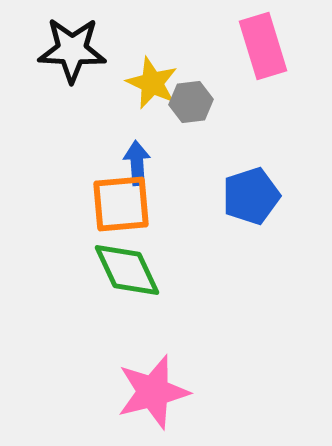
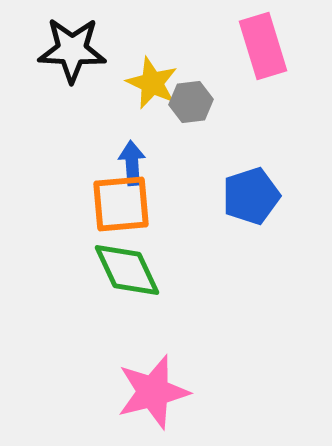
blue arrow: moved 5 px left
